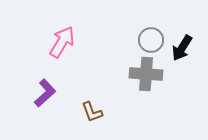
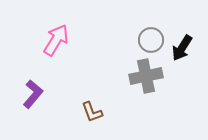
pink arrow: moved 6 px left, 2 px up
gray cross: moved 2 px down; rotated 16 degrees counterclockwise
purple L-shape: moved 12 px left, 1 px down; rotated 8 degrees counterclockwise
